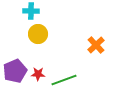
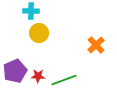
yellow circle: moved 1 px right, 1 px up
red star: moved 2 px down
